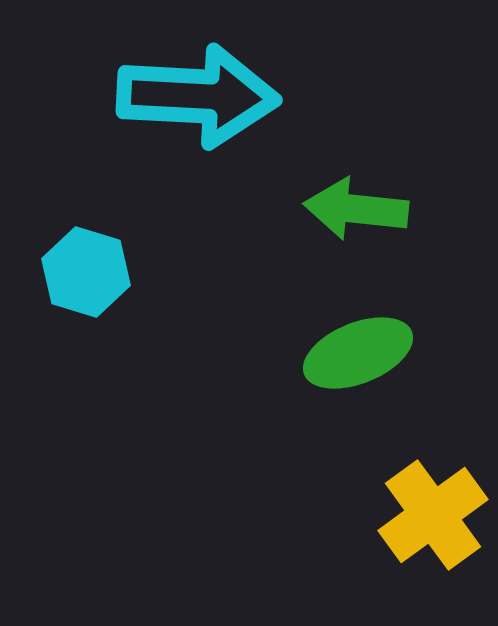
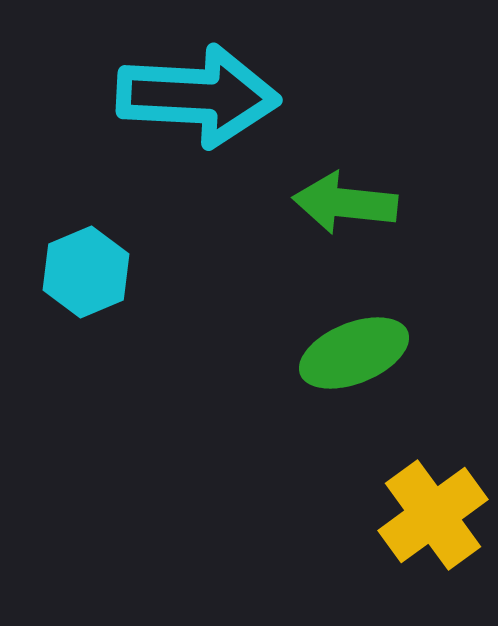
green arrow: moved 11 px left, 6 px up
cyan hexagon: rotated 20 degrees clockwise
green ellipse: moved 4 px left
